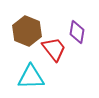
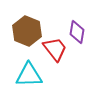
red trapezoid: moved 1 px right
cyan triangle: moved 2 px left, 2 px up
